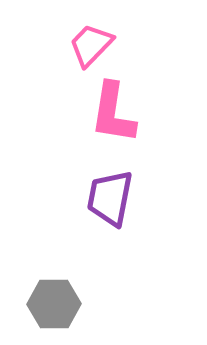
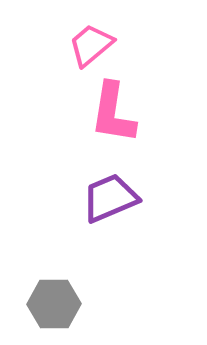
pink trapezoid: rotated 6 degrees clockwise
purple trapezoid: rotated 56 degrees clockwise
